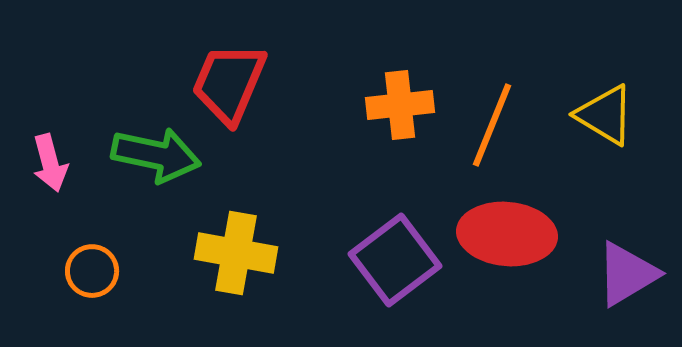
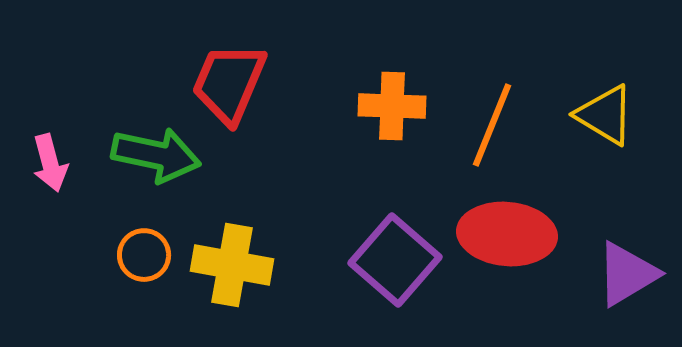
orange cross: moved 8 px left, 1 px down; rotated 8 degrees clockwise
yellow cross: moved 4 px left, 12 px down
purple square: rotated 12 degrees counterclockwise
orange circle: moved 52 px right, 16 px up
